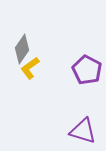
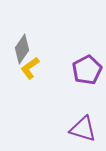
purple pentagon: rotated 16 degrees clockwise
purple triangle: moved 2 px up
